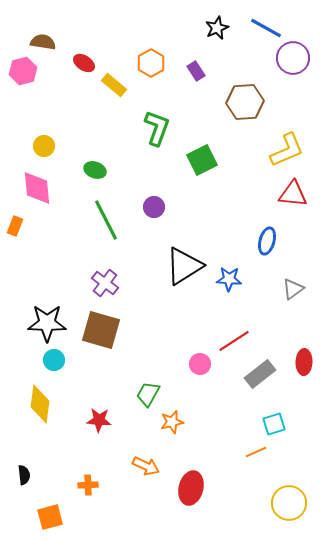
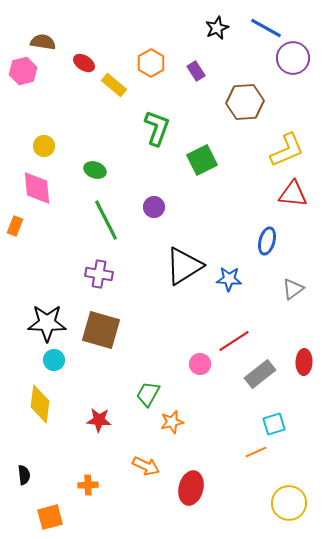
purple cross at (105, 283): moved 6 px left, 9 px up; rotated 28 degrees counterclockwise
